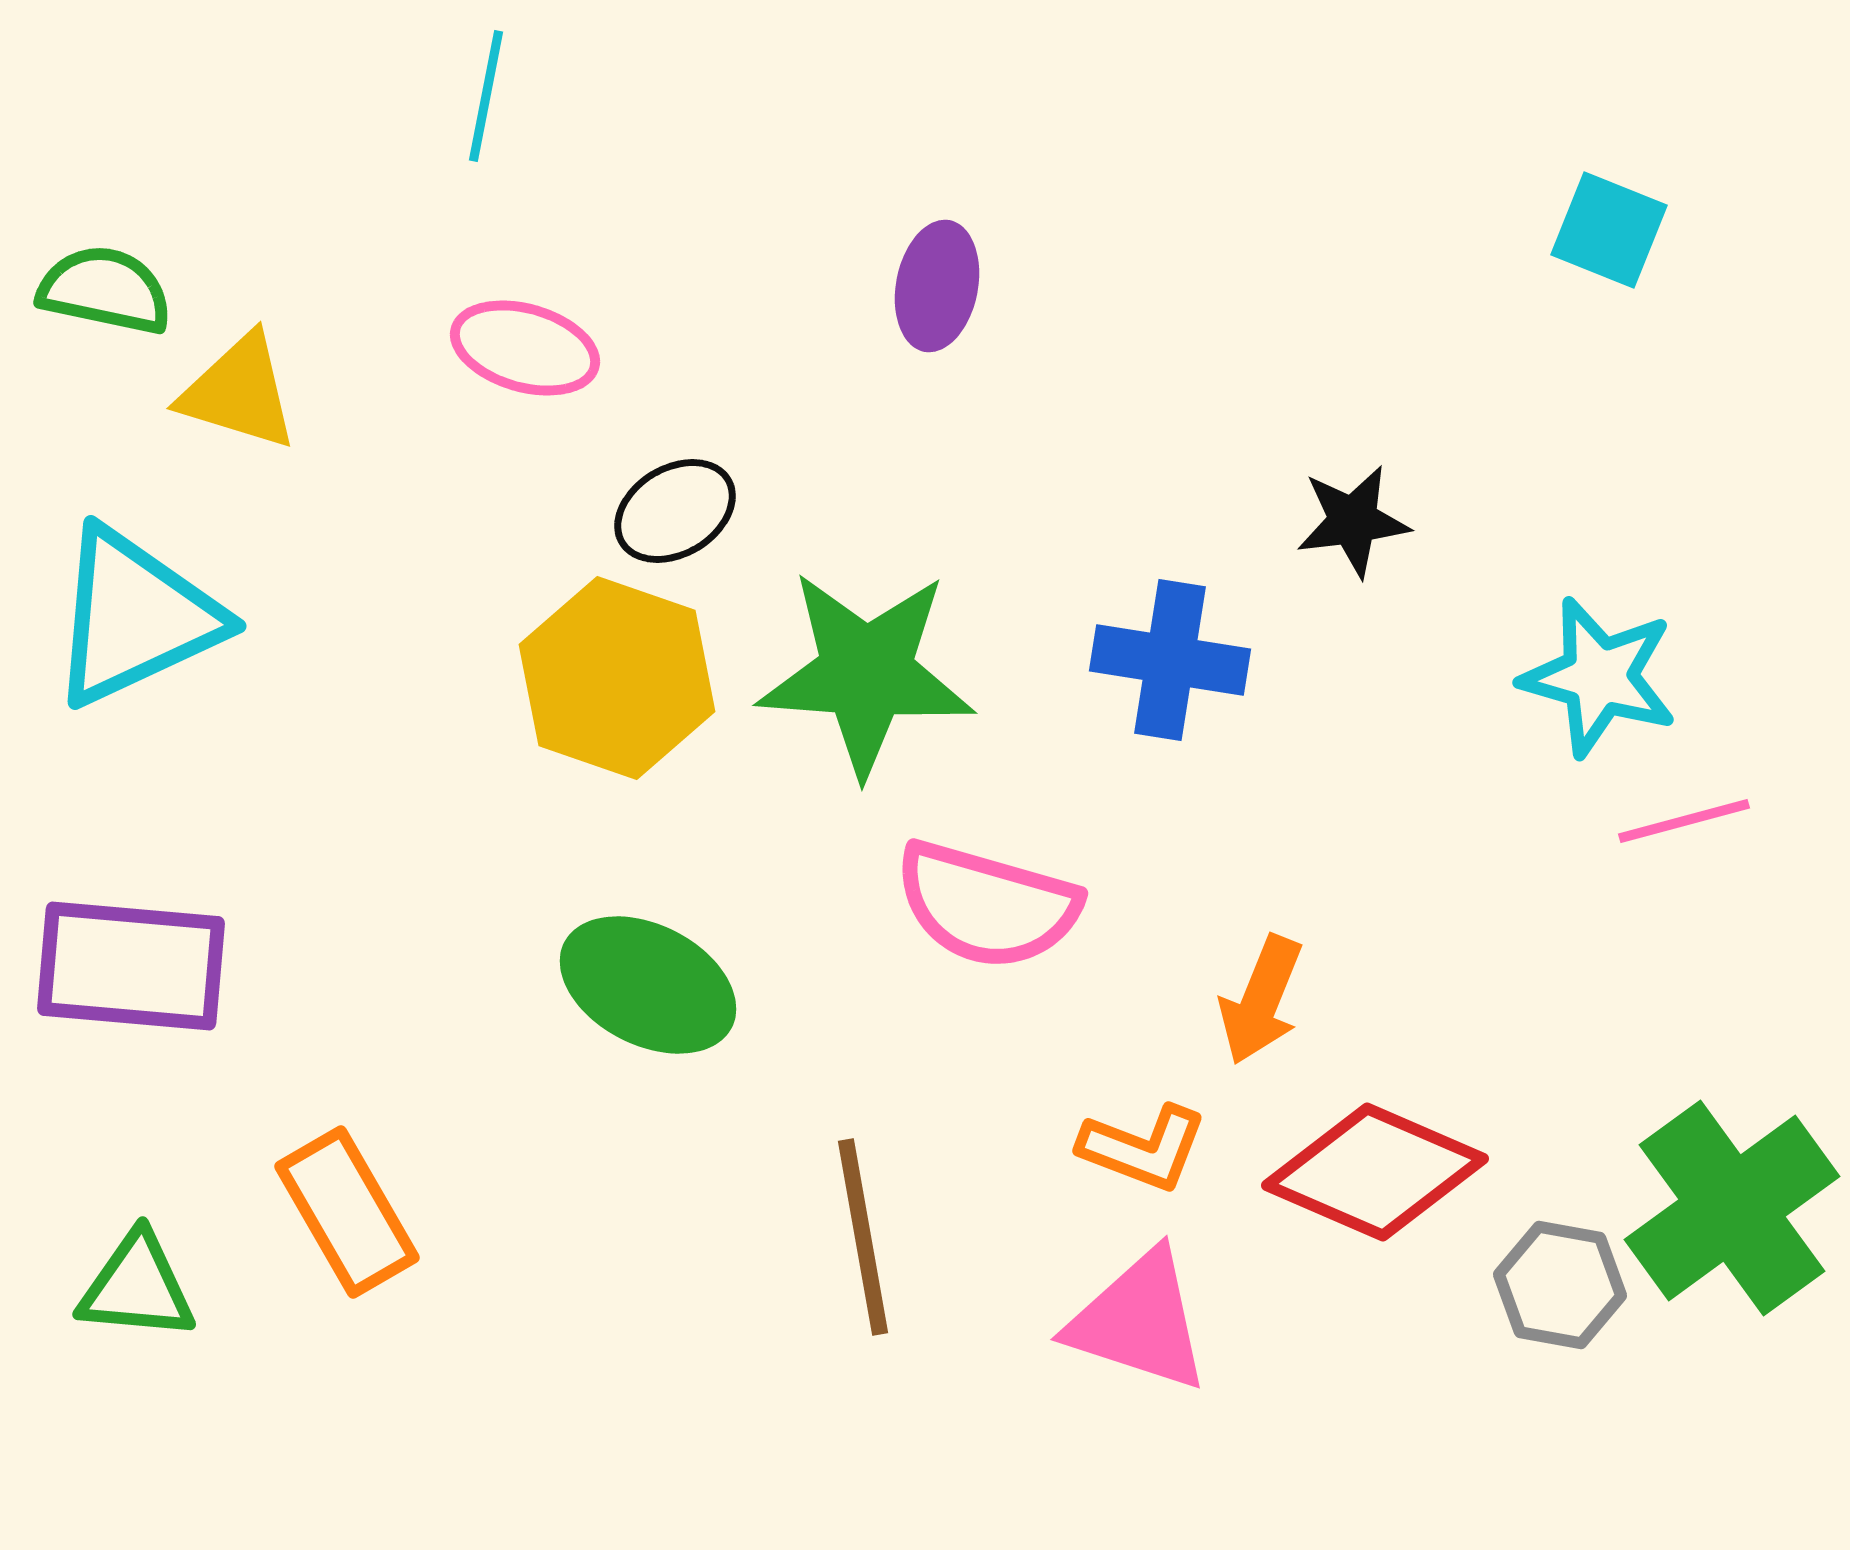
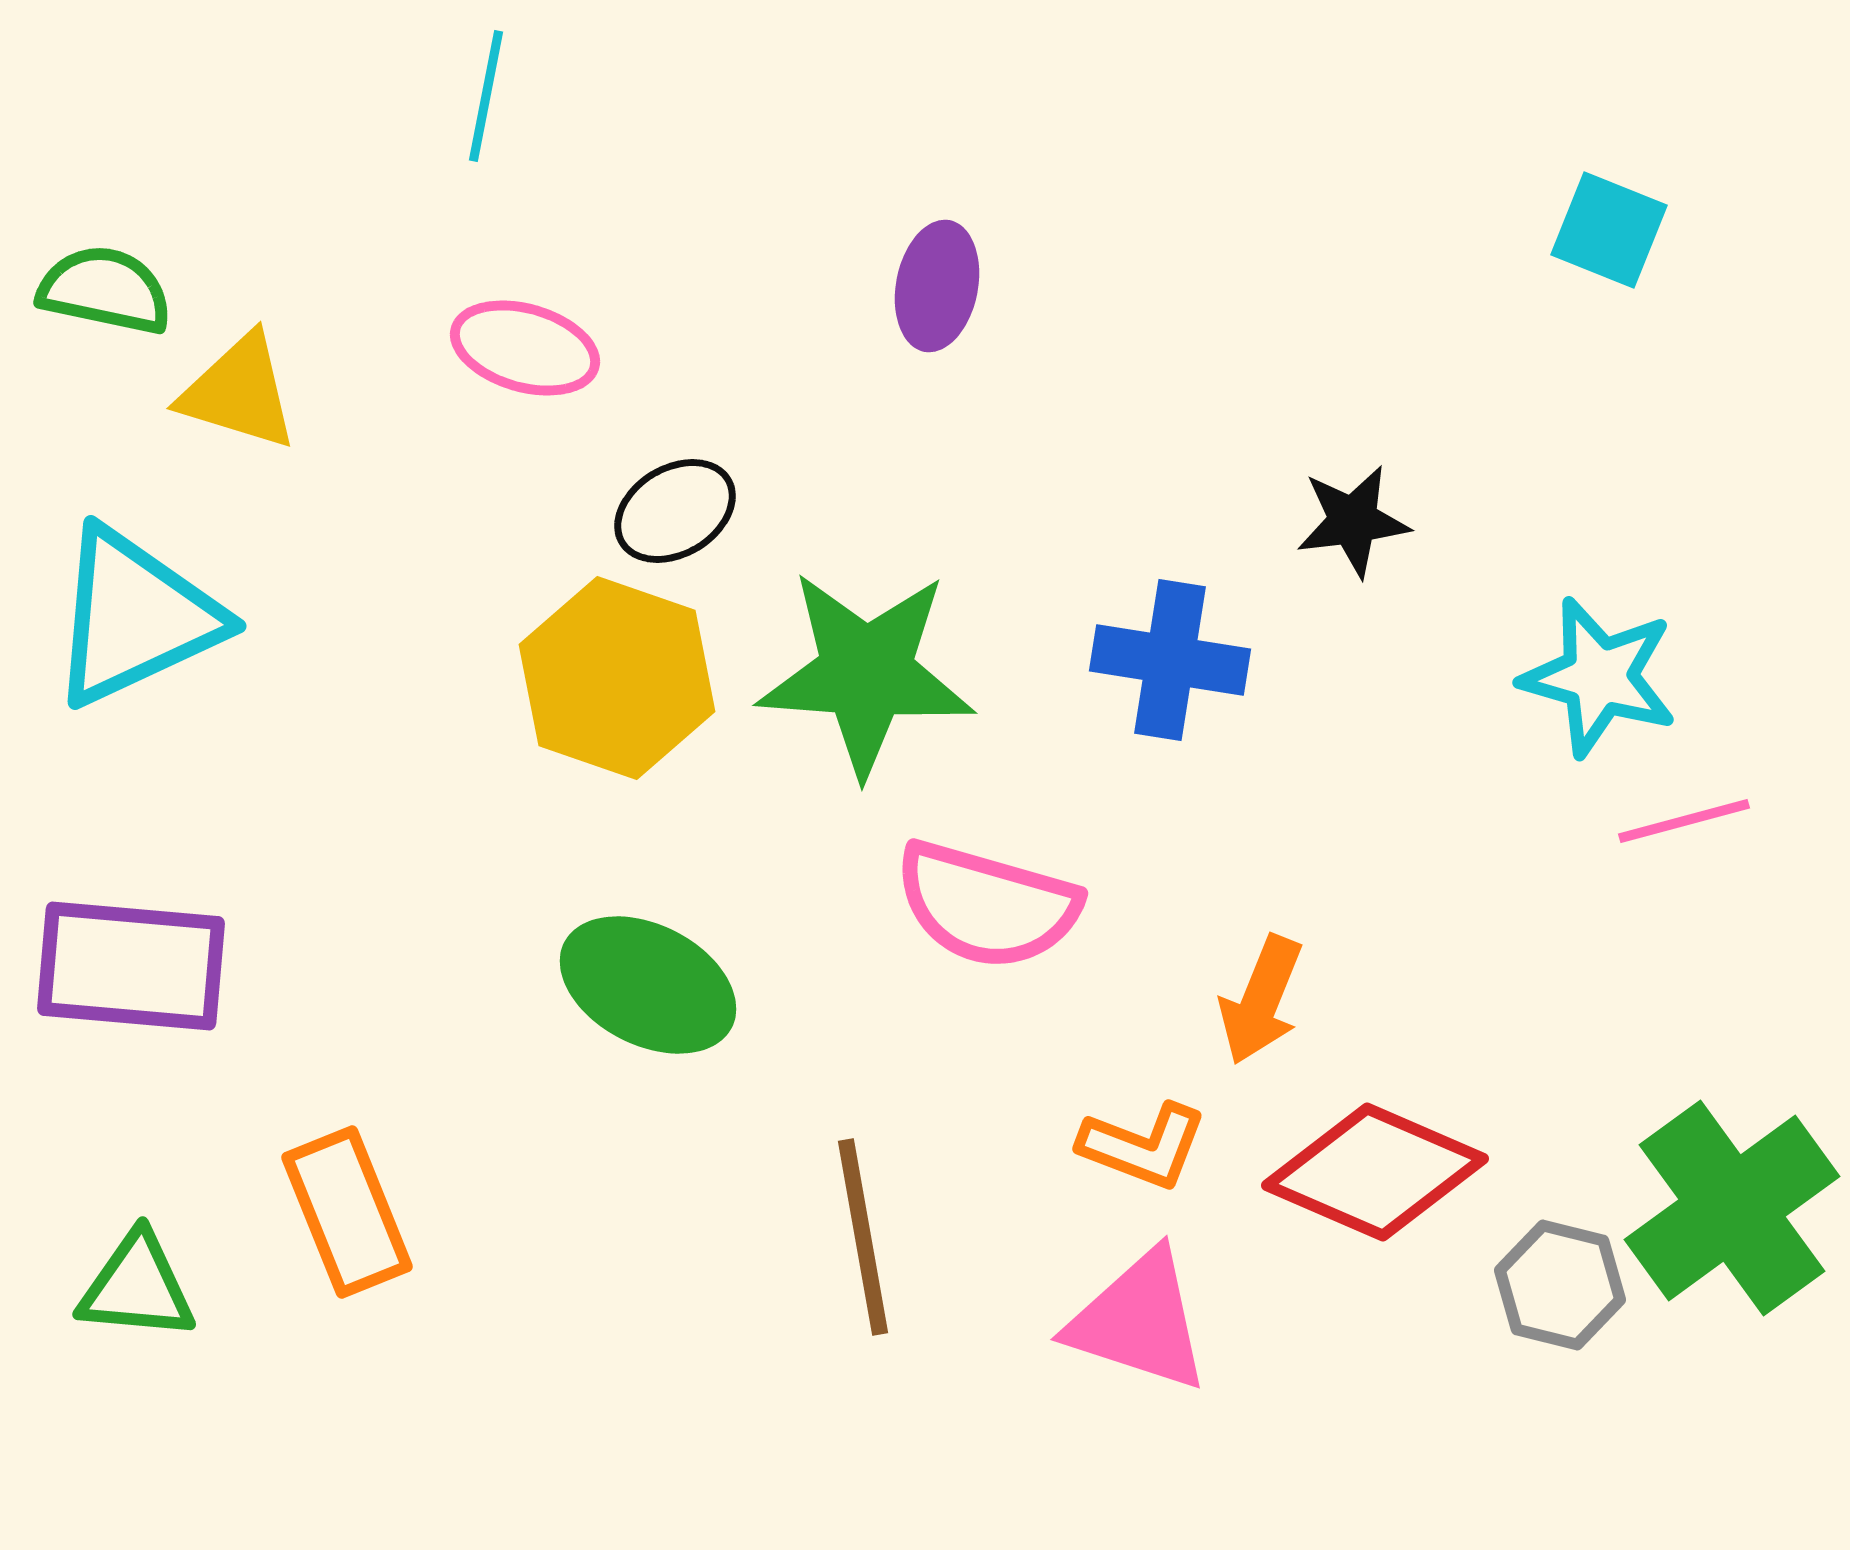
orange L-shape: moved 2 px up
orange rectangle: rotated 8 degrees clockwise
gray hexagon: rotated 4 degrees clockwise
